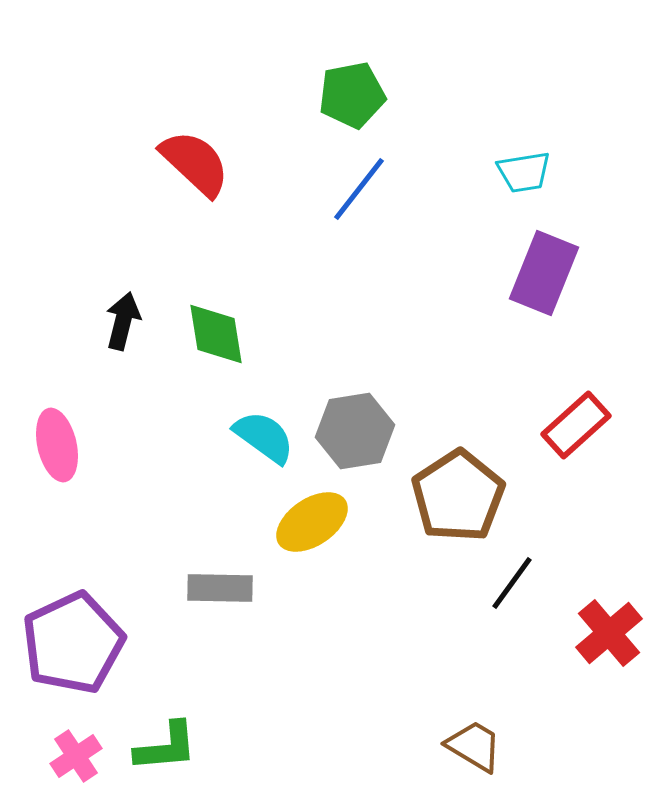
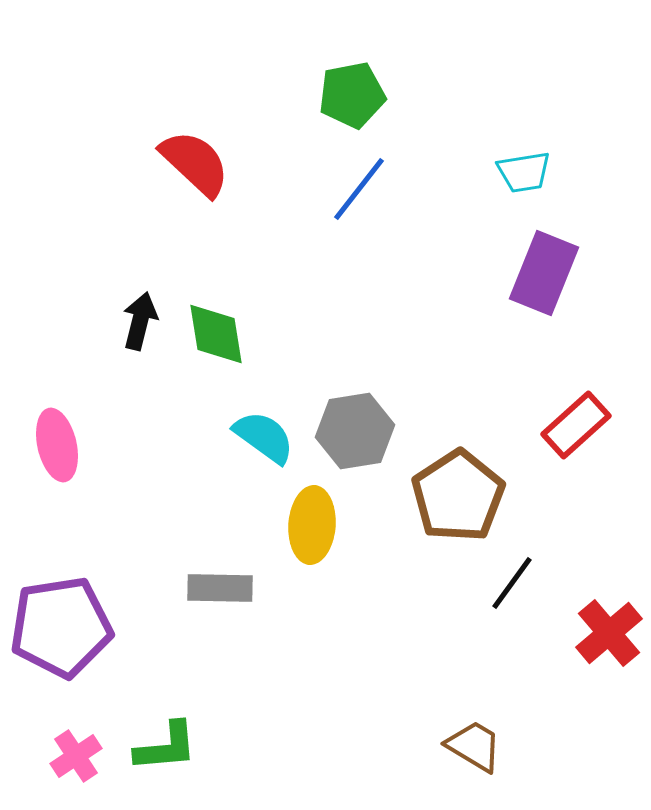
black arrow: moved 17 px right
yellow ellipse: moved 3 px down; rotated 52 degrees counterclockwise
purple pentagon: moved 12 px left, 16 px up; rotated 16 degrees clockwise
